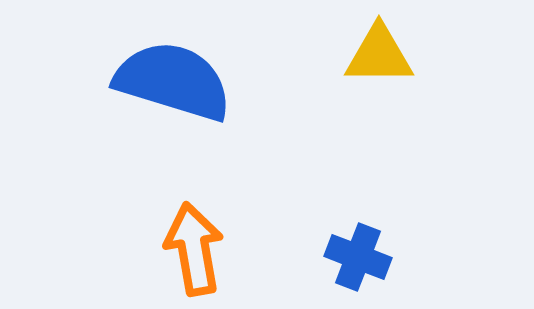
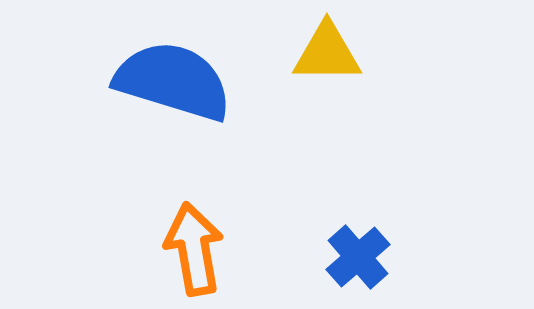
yellow triangle: moved 52 px left, 2 px up
blue cross: rotated 28 degrees clockwise
